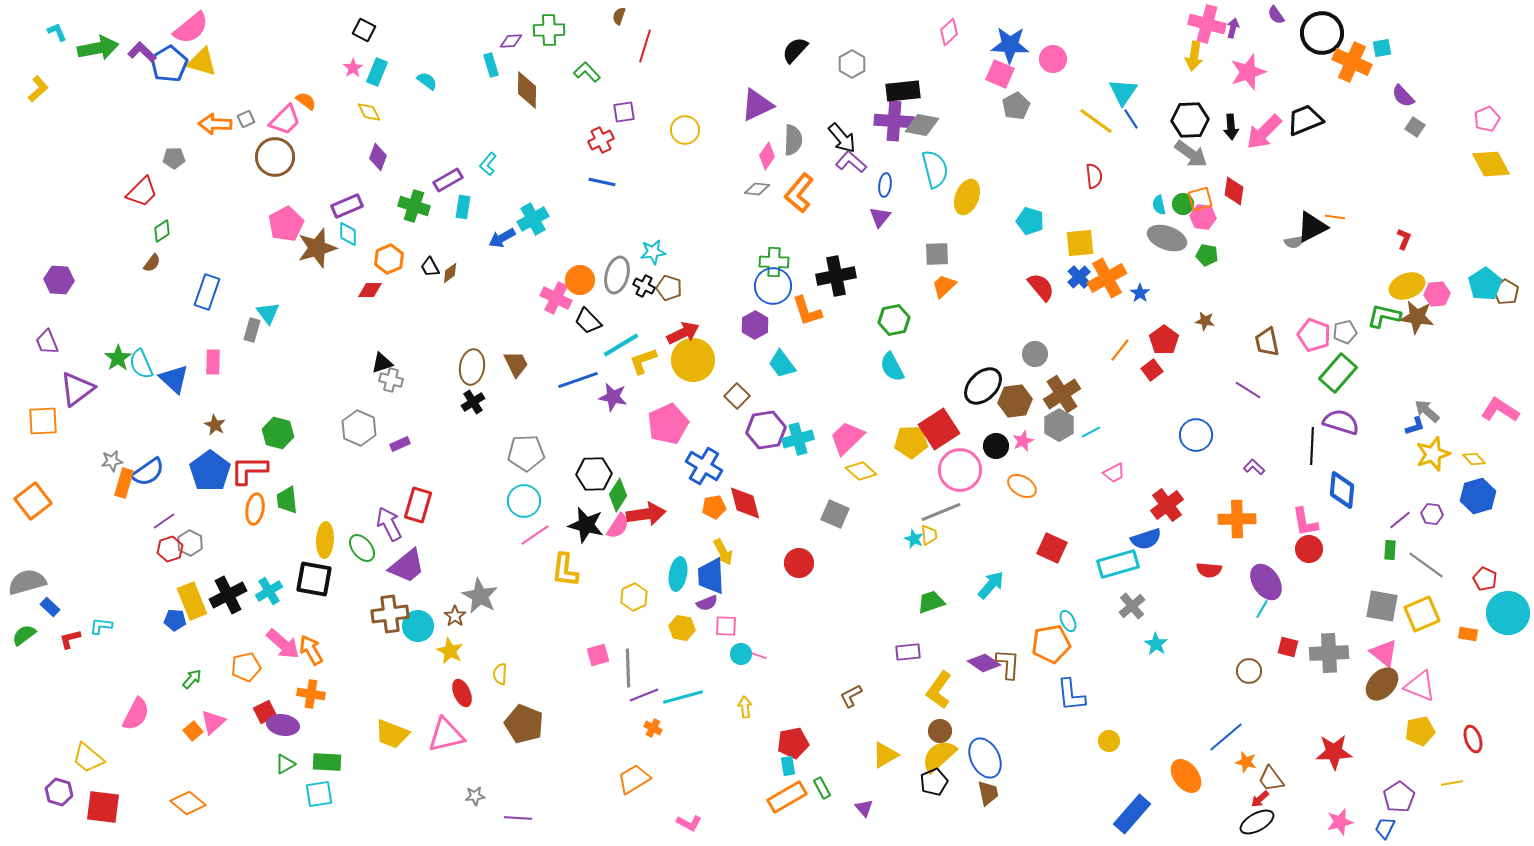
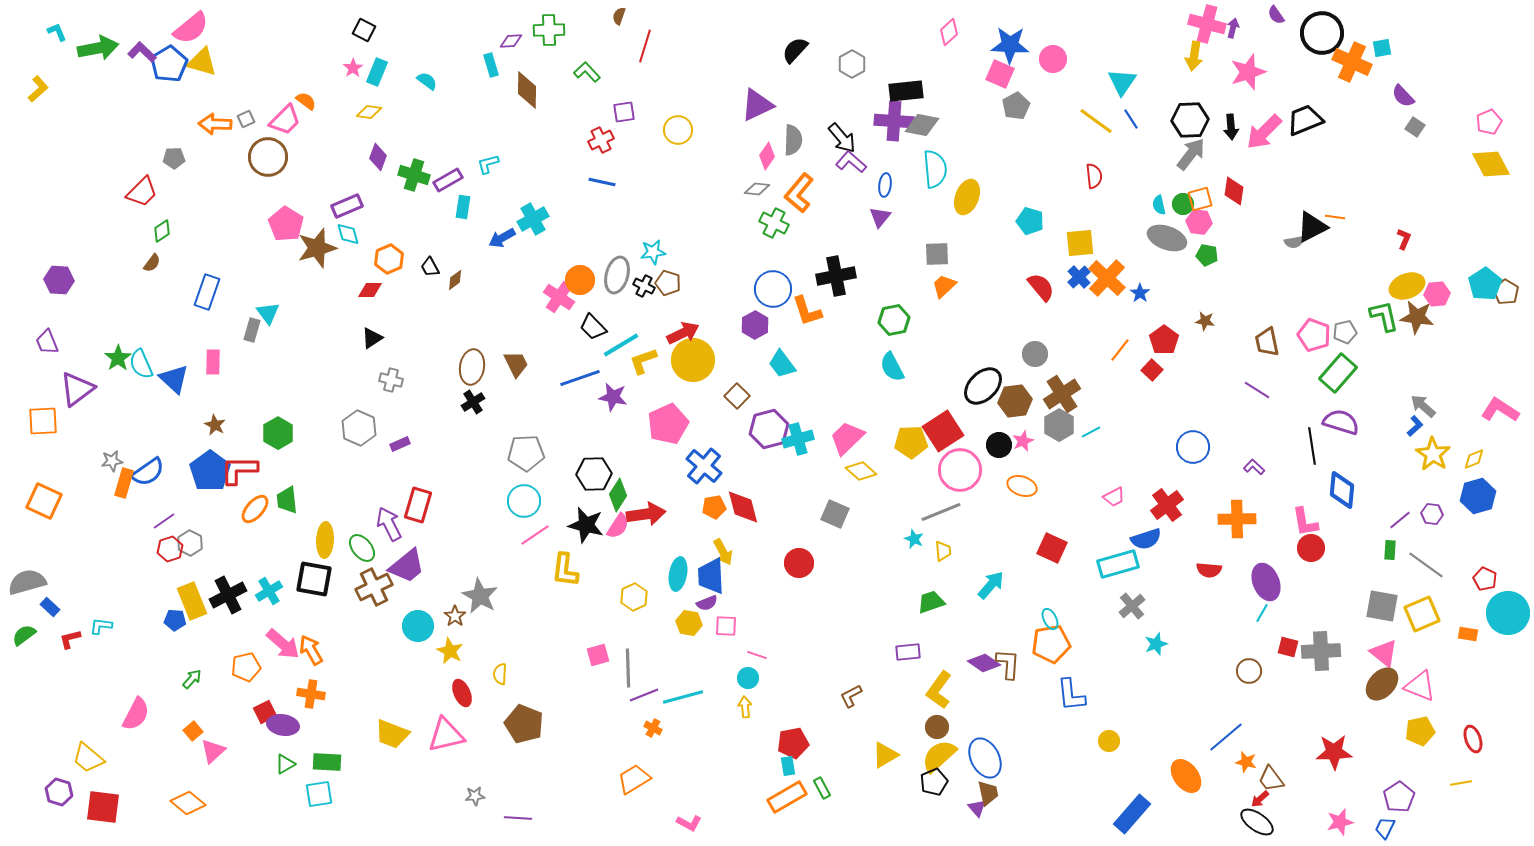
black rectangle at (903, 91): moved 3 px right
cyan triangle at (1123, 92): moved 1 px left, 10 px up
yellow diamond at (369, 112): rotated 55 degrees counterclockwise
pink pentagon at (1487, 119): moved 2 px right, 3 px down
yellow circle at (685, 130): moved 7 px left
gray arrow at (1191, 154): rotated 88 degrees counterclockwise
brown circle at (275, 157): moved 7 px left
cyan L-shape at (488, 164): rotated 35 degrees clockwise
cyan semicircle at (935, 169): rotated 9 degrees clockwise
green cross at (414, 206): moved 31 px up
pink hexagon at (1203, 217): moved 4 px left, 5 px down
pink pentagon at (286, 224): rotated 12 degrees counterclockwise
cyan diamond at (348, 234): rotated 15 degrees counterclockwise
green cross at (774, 262): moved 39 px up; rotated 24 degrees clockwise
brown diamond at (450, 273): moved 5 px right, 7 px down
orange cross at (1107, 278): rotated 18 degrees counterclockwise
blue circle at (773, 286): moved 3 px down
brown pentagon at (669, 288): moved 1 px left, 5 px up
pink cross at (556, 298): moved 3 px right, 1 px up; rotated 8 degrees clockwise
green L-shape at (1384, 316): rotated 64 degrees clockwise
black trapezoid at (588, 321): moved 5 px right, 6 px down
black triangle at (382, 363): moved 10 px left, 25 px up; rotated 15 degrees counterclockwise
red square at (1152, 370): rotated 10 degrees counterclockwise
blue line at (578, 380): moved 2 px right, 2 px up
purple line at (1248, 390): moved 9 px right
gray arrow at (1427, 411): moved 4 px left, 5 px up
blue L-shape at (1415, 426): rotated 25 degrees counterclockwise
red square at (939, 429): moved 4 px right, 2 px down
purple hexagon at (766, 430): moved 3 px right, 1 px up; rotated 6 degrees counterclockwise
green hexagon at (278, 433): rotated 16 degrees clockwise
blue circle at (1196, 435): moved 3 px left, 12 px down
black circle at (996, 446): moved 3 px right, 1 px up
black line at (1312, 446): rotated 12 degrees counterclockwise
yellow star at (1433, 454): rotated 20 degrees counterclockwise
yellow diamond at (1474, 459): rotated 70 degrees counterclockwise
blue cross at (704, 466): rotated 9 degrees clockwise
red L-shape at (249, 470): moved 10 px left
pink trapezoid at (1114, 473): moved 24 px down
orange ellipse at (1022, 486): rotated 12 degrees counterclockwise
orange square at (33, 501): moved 11 px right; rotated 27 degrees counterclockwise
red diamond at (745, 503): moved 2 px left, 4 px down
orange ellipse at (255, 509): rotated 32 degrees clockwise
yellow trapezoid at (929, 535): moved 14 px right, 16 px down
red circle at (1309, 549): moved 2 px right, 1 px up
purple ellipse at (1266, 582): rotated 12 degrees clockwise
cyan line at (1262, 609): moved 4 px down
brown cross at (390, 614): moved 16 px left, 27 px up; rotated 18 degrees counterclockwise
cyan ellipse at (1068, 621): moved 18 px left, 2 px up
yellow hexagon at (682, 628): moved 7 px right, 5 px up
cyan star at (1156, 644): rotated 20 degrees clockwise
gray cross at (1329, 653): moved 8 px left, 2 px up
cyan circle at (741, 654): moved 7 px right, 24 px down
pink triangle at (213, 722): moved 29 px down
brown circle at (940, 731): moved 3 px left, 4 px up
yellow line at (1452, 783): moved 9 px right
purple triangle at (864, 808): moved 113 px right
black ellipse at (1257, 822): rotated 64 degrees clockwise
